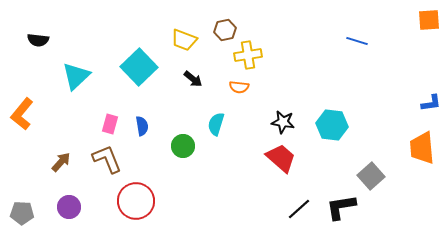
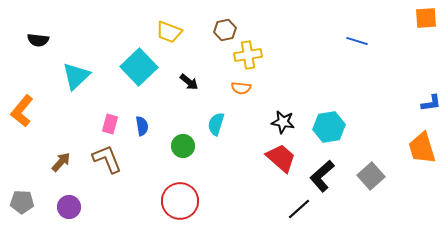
orange square: moved 3 px left, 2 px up
yellow trapezoid: moved 15 px left, 8 px up
black arrow: moved 4 px left, 3 px down
orange semicircle: moved 2 px right, 1 px down
orange L-shape: moved 3 px up
cyan hexagon: moved 3 px left, 2 px down; rotated 16 degrees counterclockwise
orange trapezoid: rotated 12 degrees counterclockwise
red circle: moved 44 px right
black L-shape: moved 19 px left, 31 px up; rotated 32 degrees counterclockwise
gray pentagon: moved 11 px up
